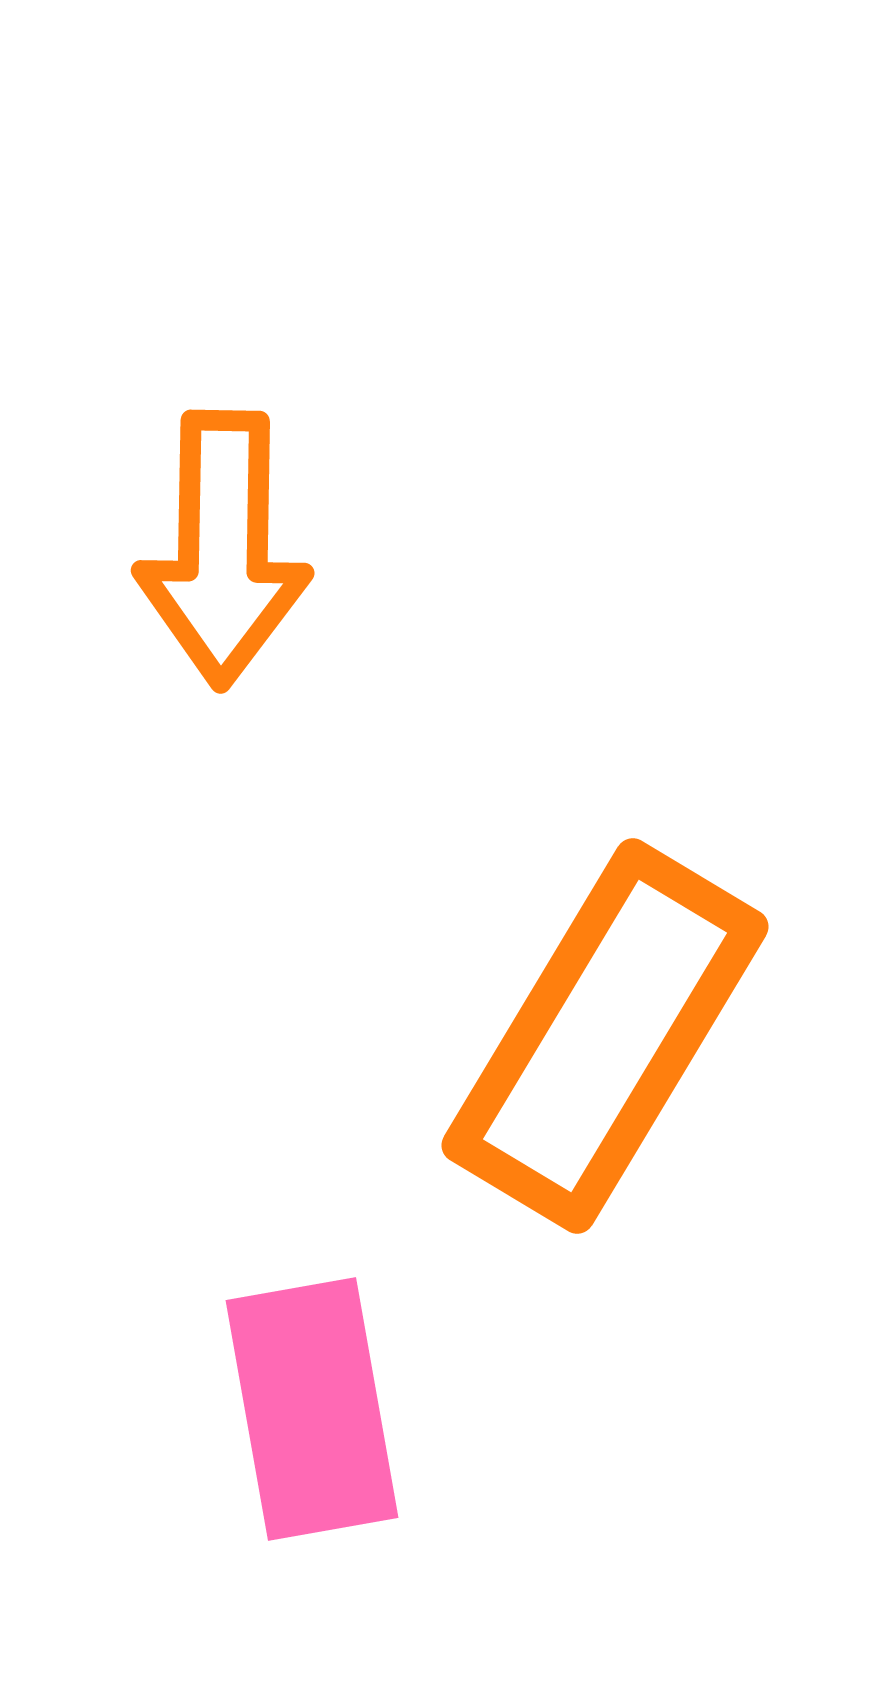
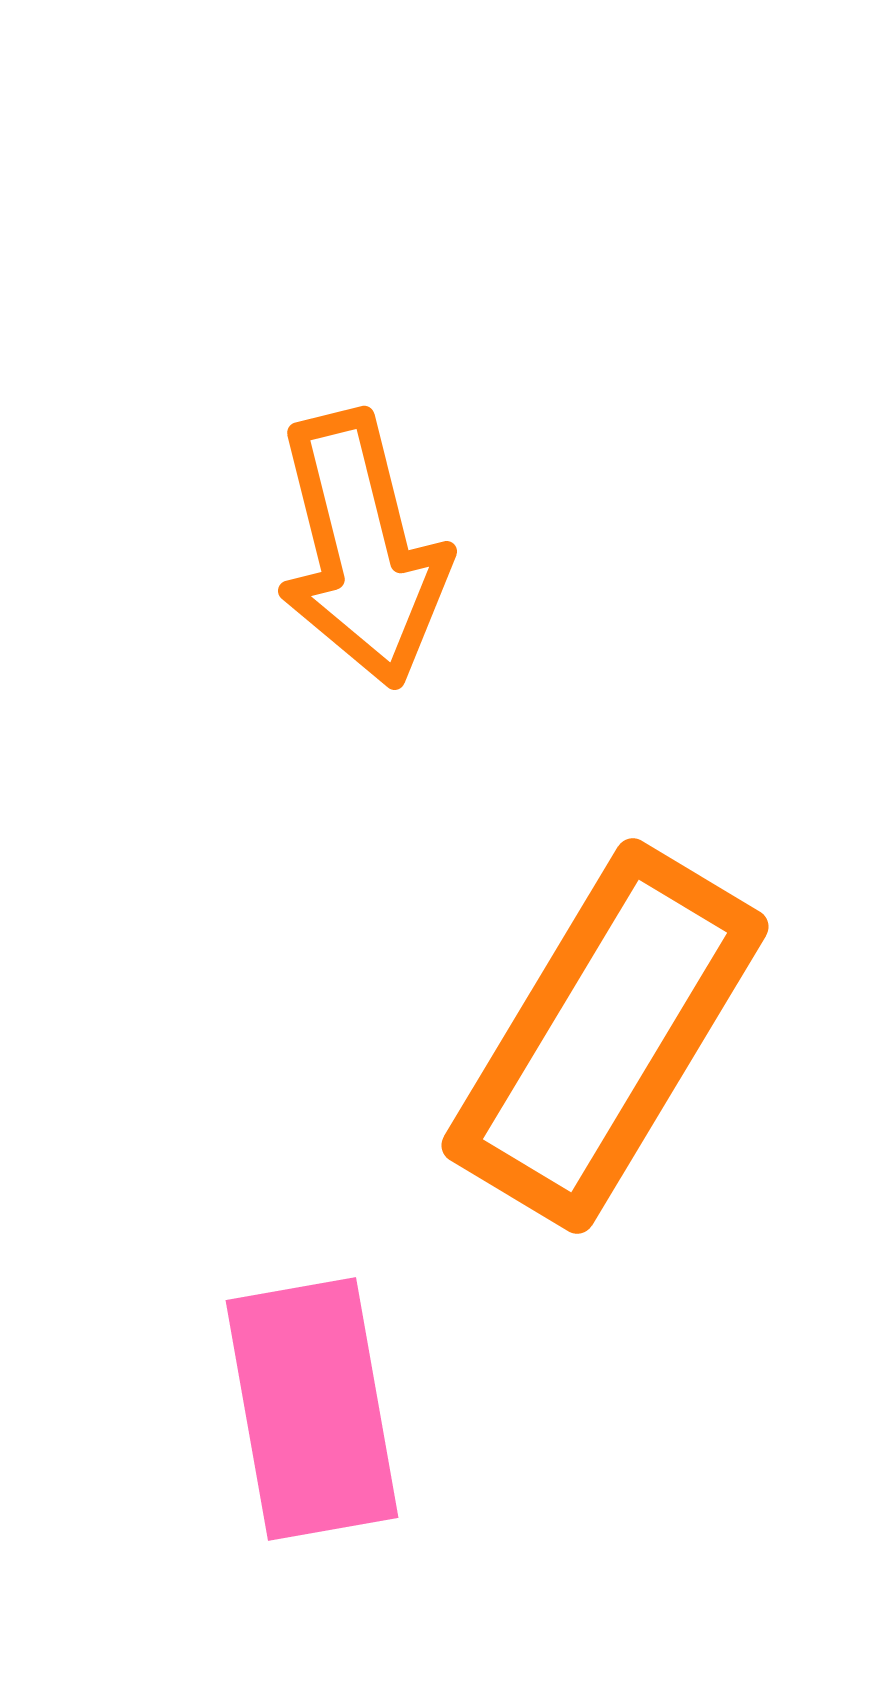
orange arrow: moved 139 px right; rotated 15 degrees counterclockwise
